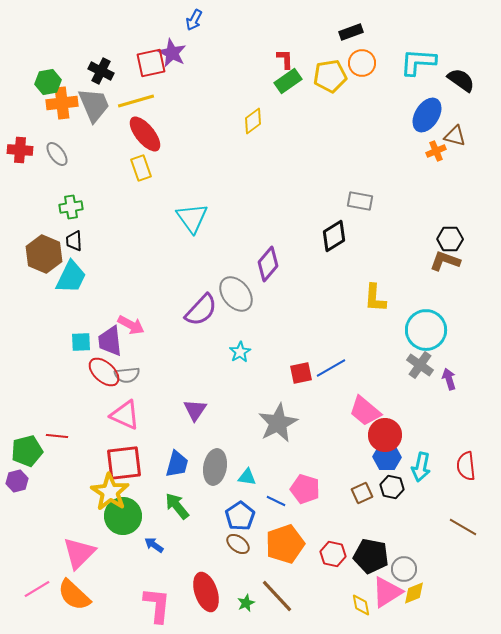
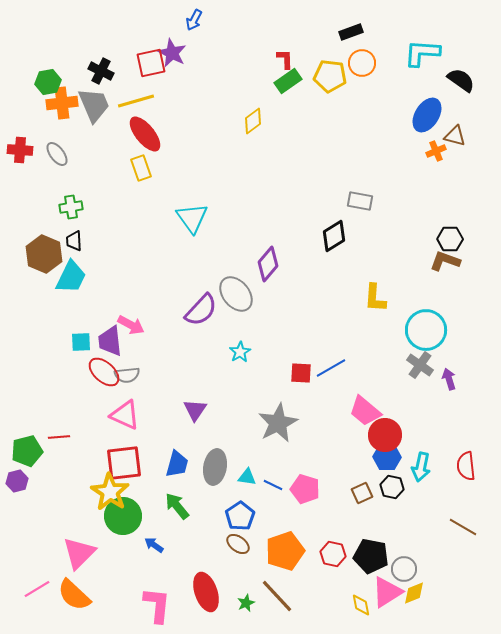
cyan L-shape at (418, 62): moved 4 px right, 9 px up
yellow pentagon at (330, 76): rotated 16 degrees clockwise
red square at (301, 373): rotated 15 degrees clockwise
red line at (57, 436): moved 2 px right, 1 px down; rotated 10 degrees counterclockwise
blue line at (276, 501): moved 3 px left, 16 px up
orange pentagon at (285, 544): moved 7 px down
